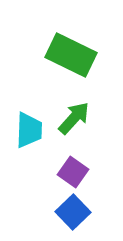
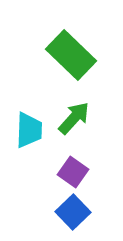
green rectangle: rotated 18 degrees clockwise
